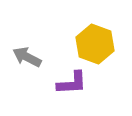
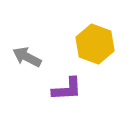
purple L-shape: moved 5 px left, 6 px down
